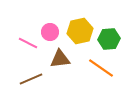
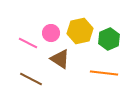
pink circle: moved 1 px right, 1 px down
green hexagon: rotated 20 degrees counterclockwise
brown triangle: rotated 40 degrees clockwise
orange line: moved 3 px right, 5 px down; rotated 28 degrees counterclockwise
brown line: rotated 50 degrees clockwise
